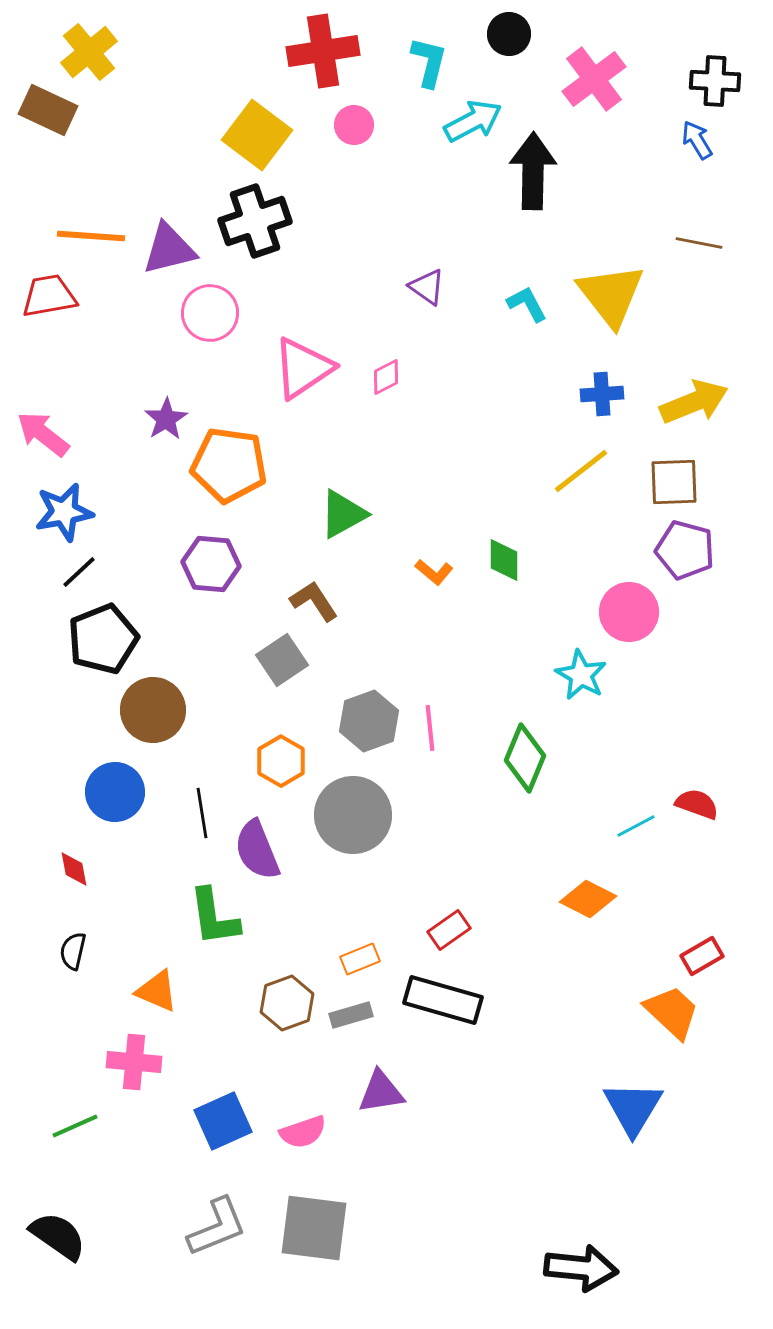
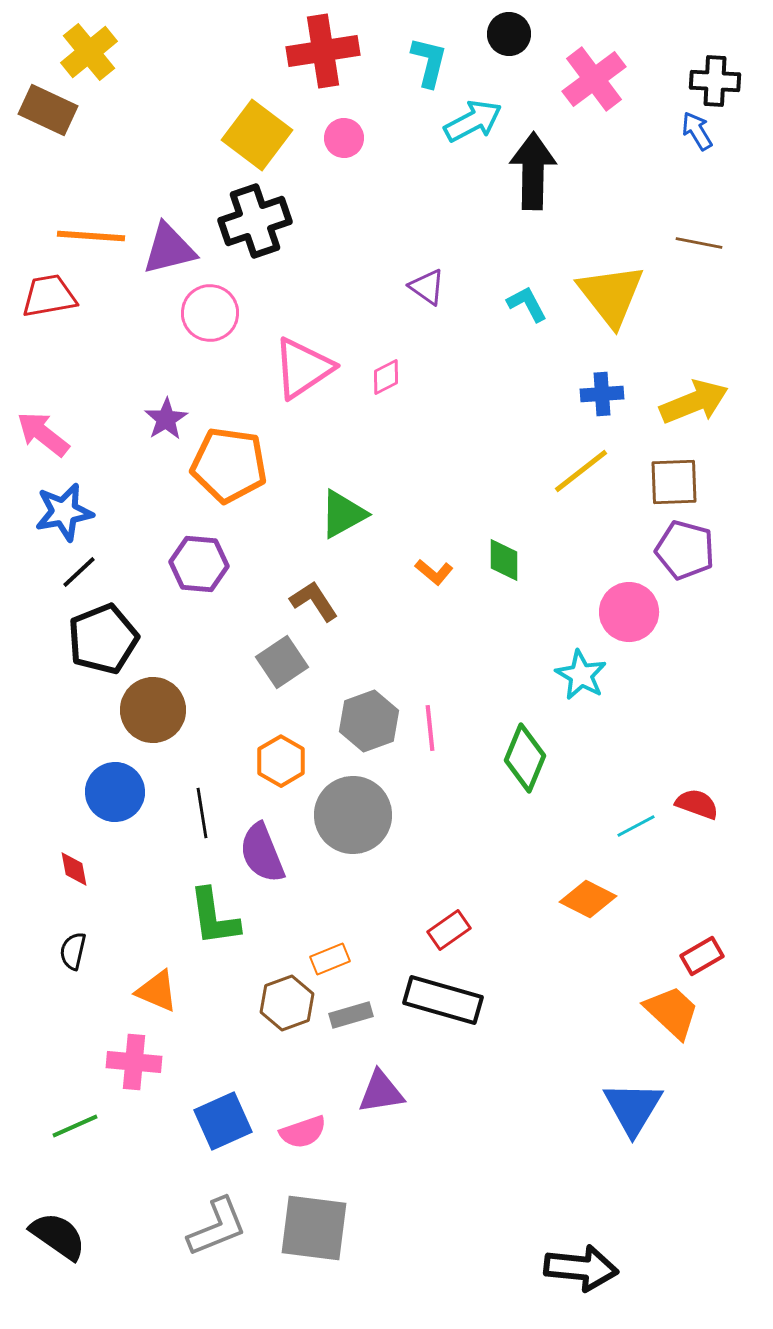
pink circle at (354, 125): moved 10 px left, 13 px down
blue arrow at (697, 140): moved 9 px up
purple hexagon at (211, 564): moved 12 px left
gray square at (282, 660): moved 2 px down
purple semicircle at (257, 850): moved 5 px right, 3 px down
orange rectangle at (360, 959): moved 30 px left
